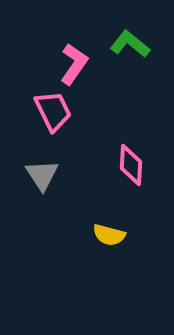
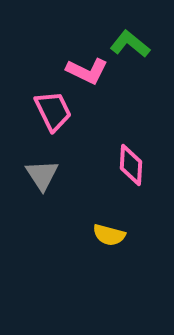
pink L-shape: moved 13 px right, 7 px down; rotated 81 degrees clockwise
